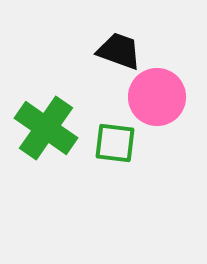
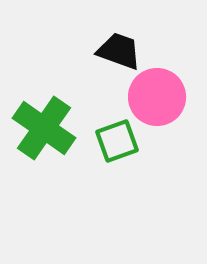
green cross: moved 2 px left
green square: moved 2 px right, 2 px up; rotated 27 degrees counterclockwise
